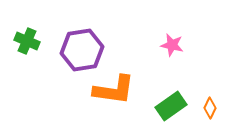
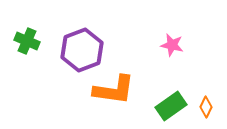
purple hexagon: rotated 12 degrees counterclockwise
orange diamond: moved 4 px left, 1 px up
